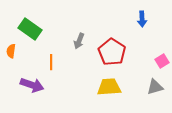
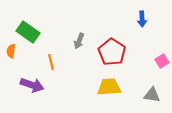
green rectangle: moved 2 px left, 3 px down
orange line: rotated 14 degrees counterclockwise
gray triangle: moved 3 px left, 8 px down; rotated 24 degrees clockwise
